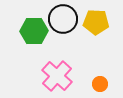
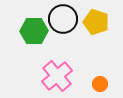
yellow pentagon: rotated 15 degrees clockwise
pink cross: rotated 8 degrees clockwise
